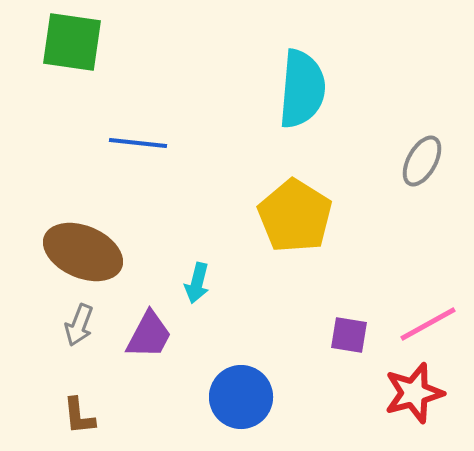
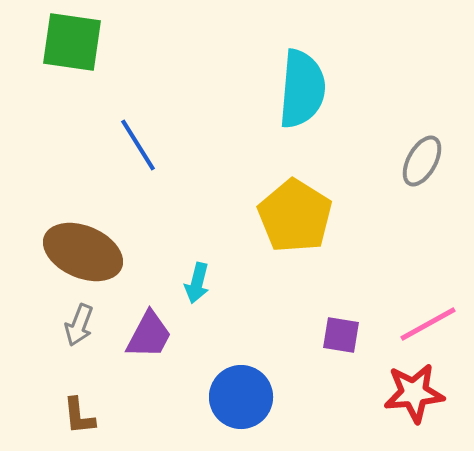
blue line: moved 2 px down; rotated 52 degrees clockwise
purple square: moved 8 px left
red star: rotated 10 degrees clockwise
